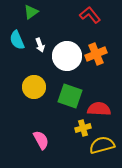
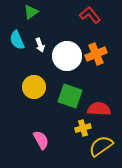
yellow semicircle: moved 1 px left, 1 px down; rotated 20 degrees counterclockwise
